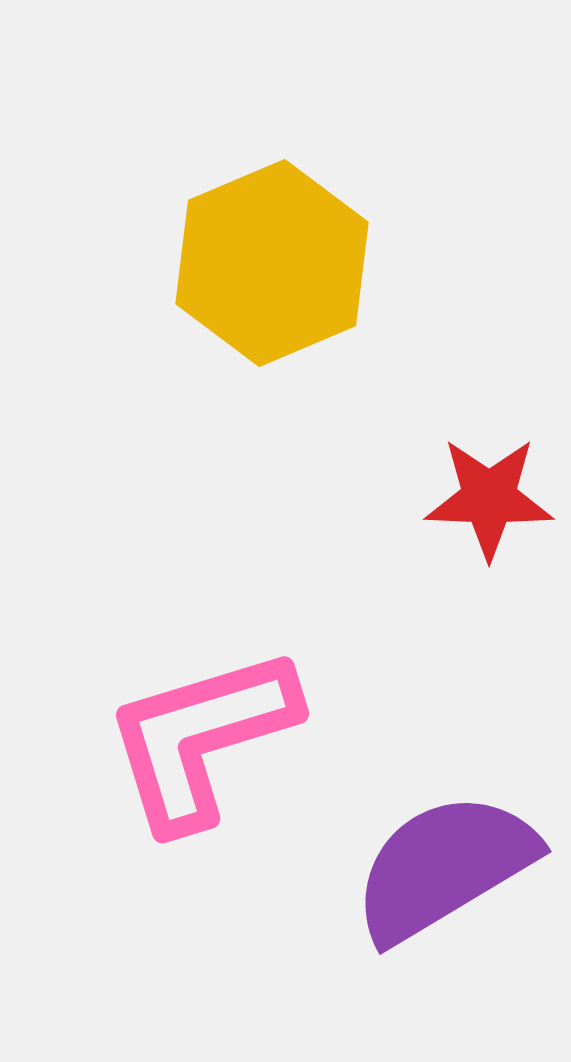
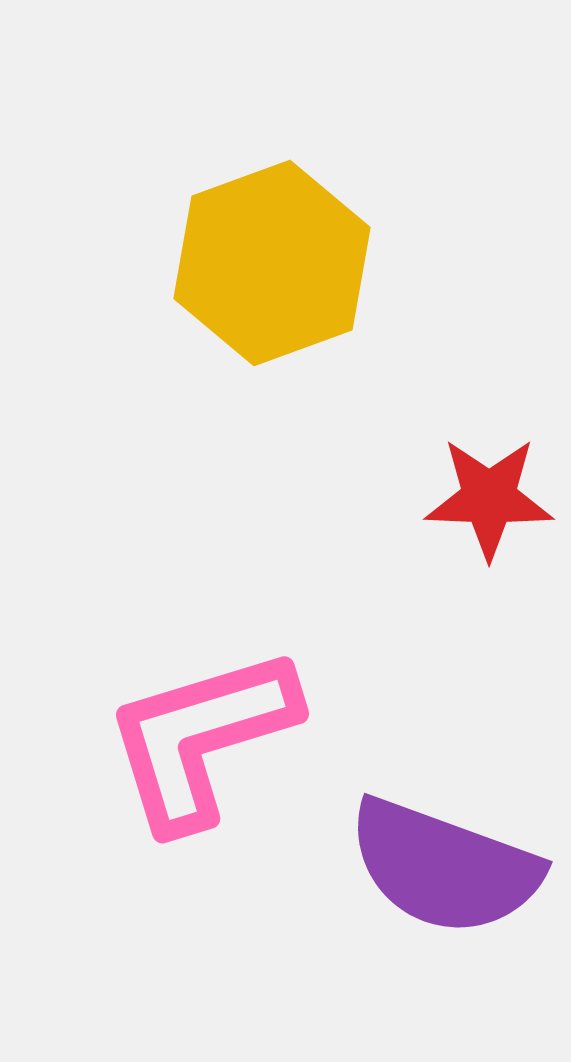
yellow hexagon: rotated 3 degrees clockwise
purple semicircle: rotated 129 degrees counterclockwise
